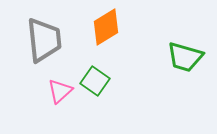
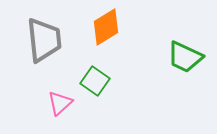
green trapezoid: rotated 9 degrees clockwise
pink triangle: moved 12 px down
